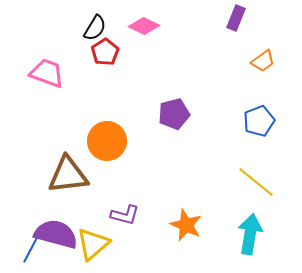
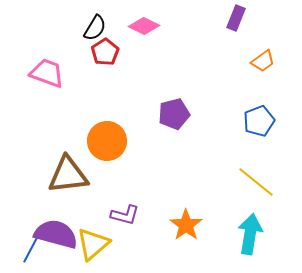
orange star: rotated 12 degrees clockwise
